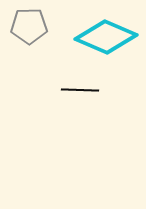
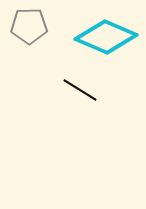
black line: rotated 30 degrees clockwise
